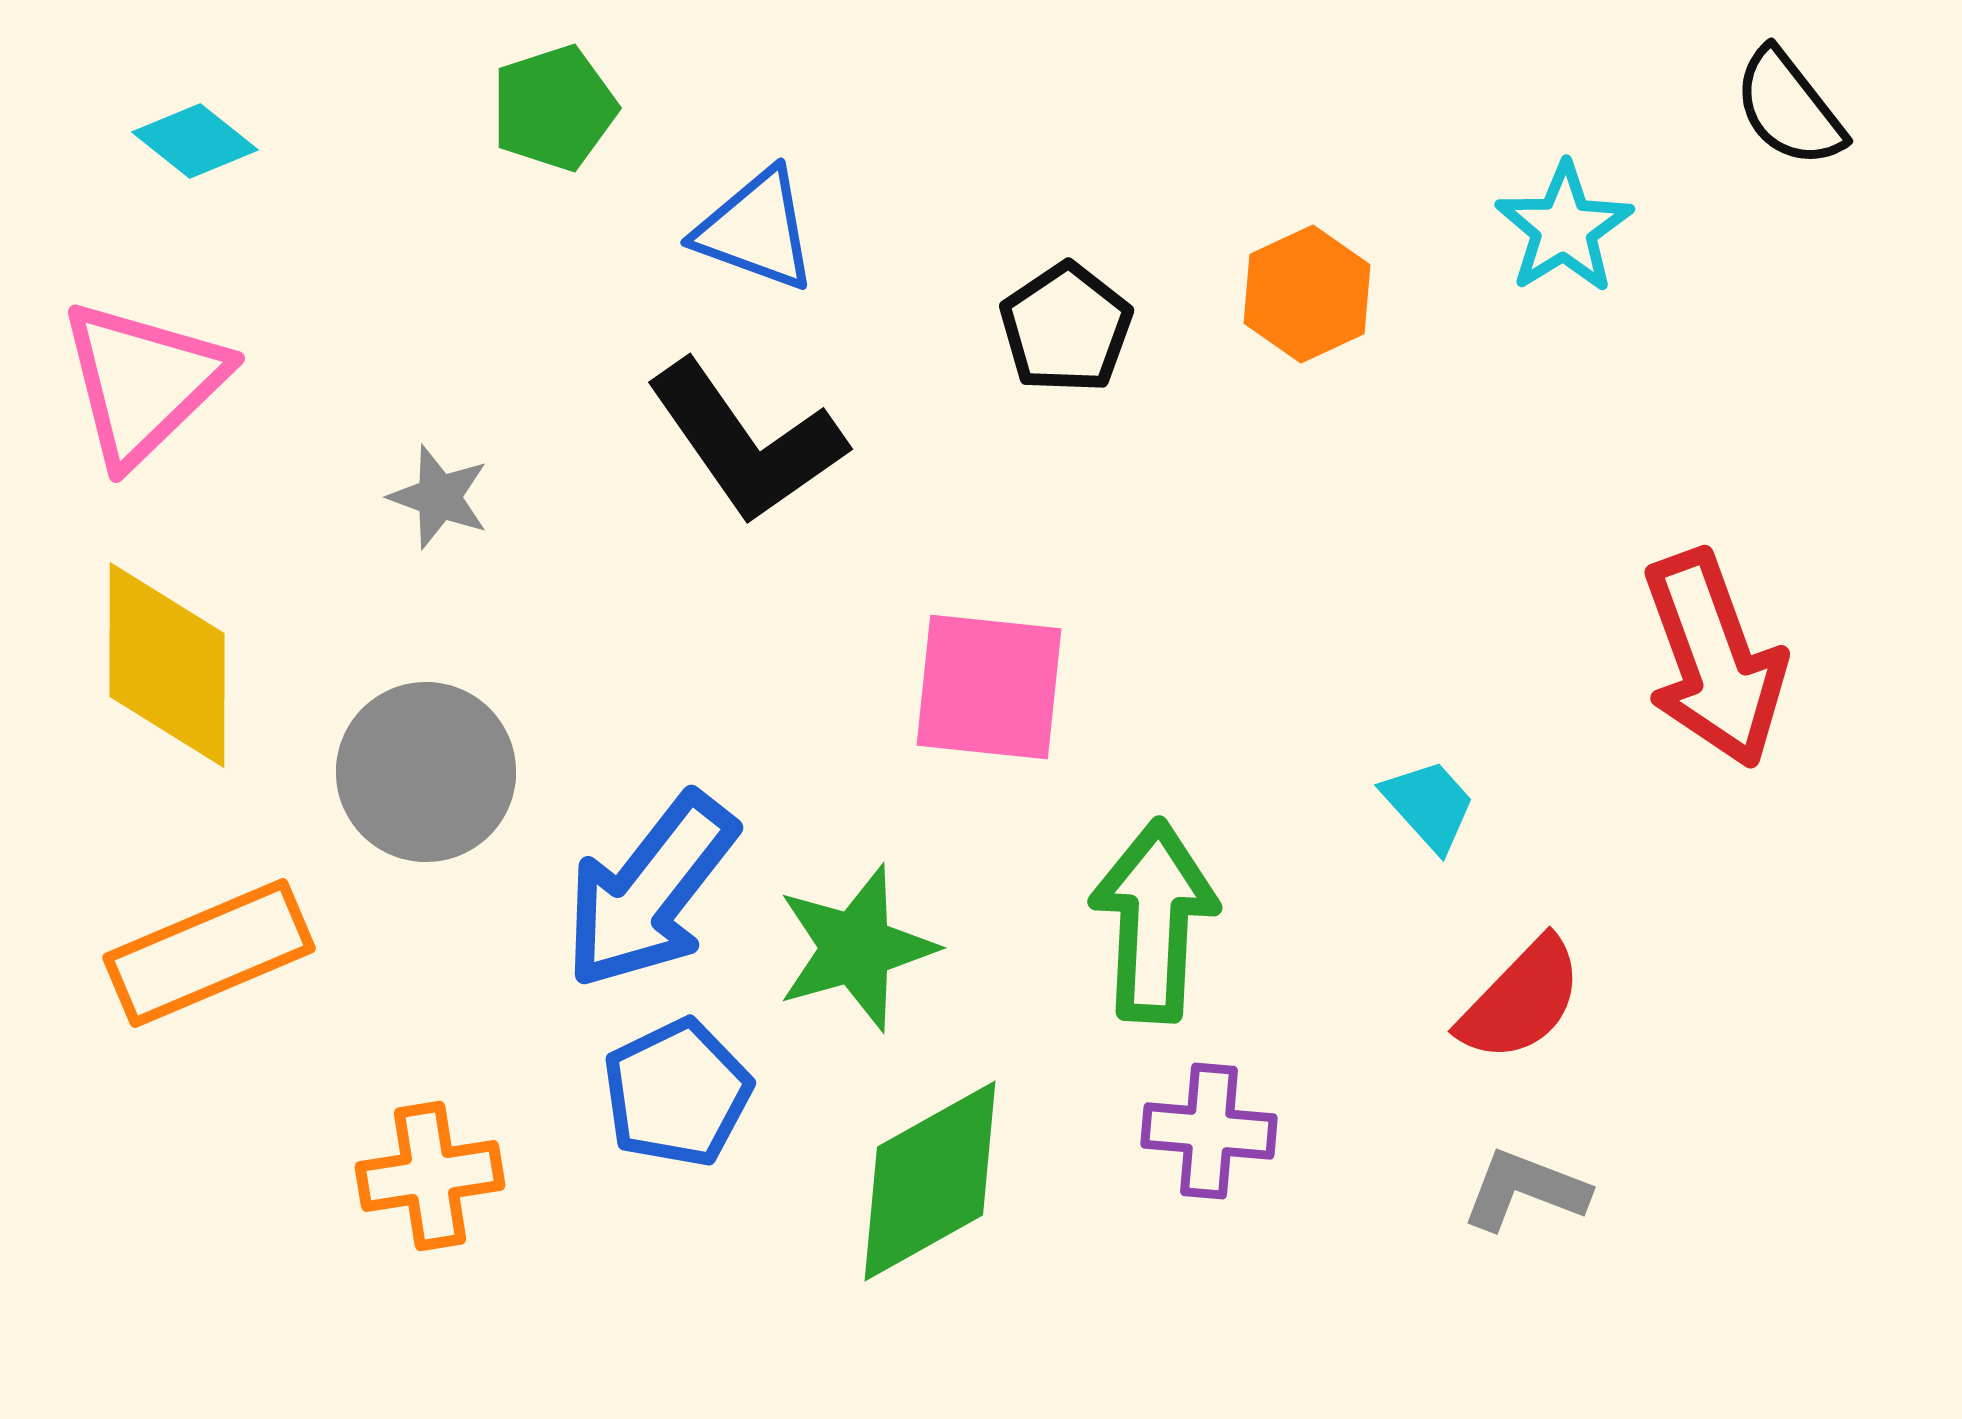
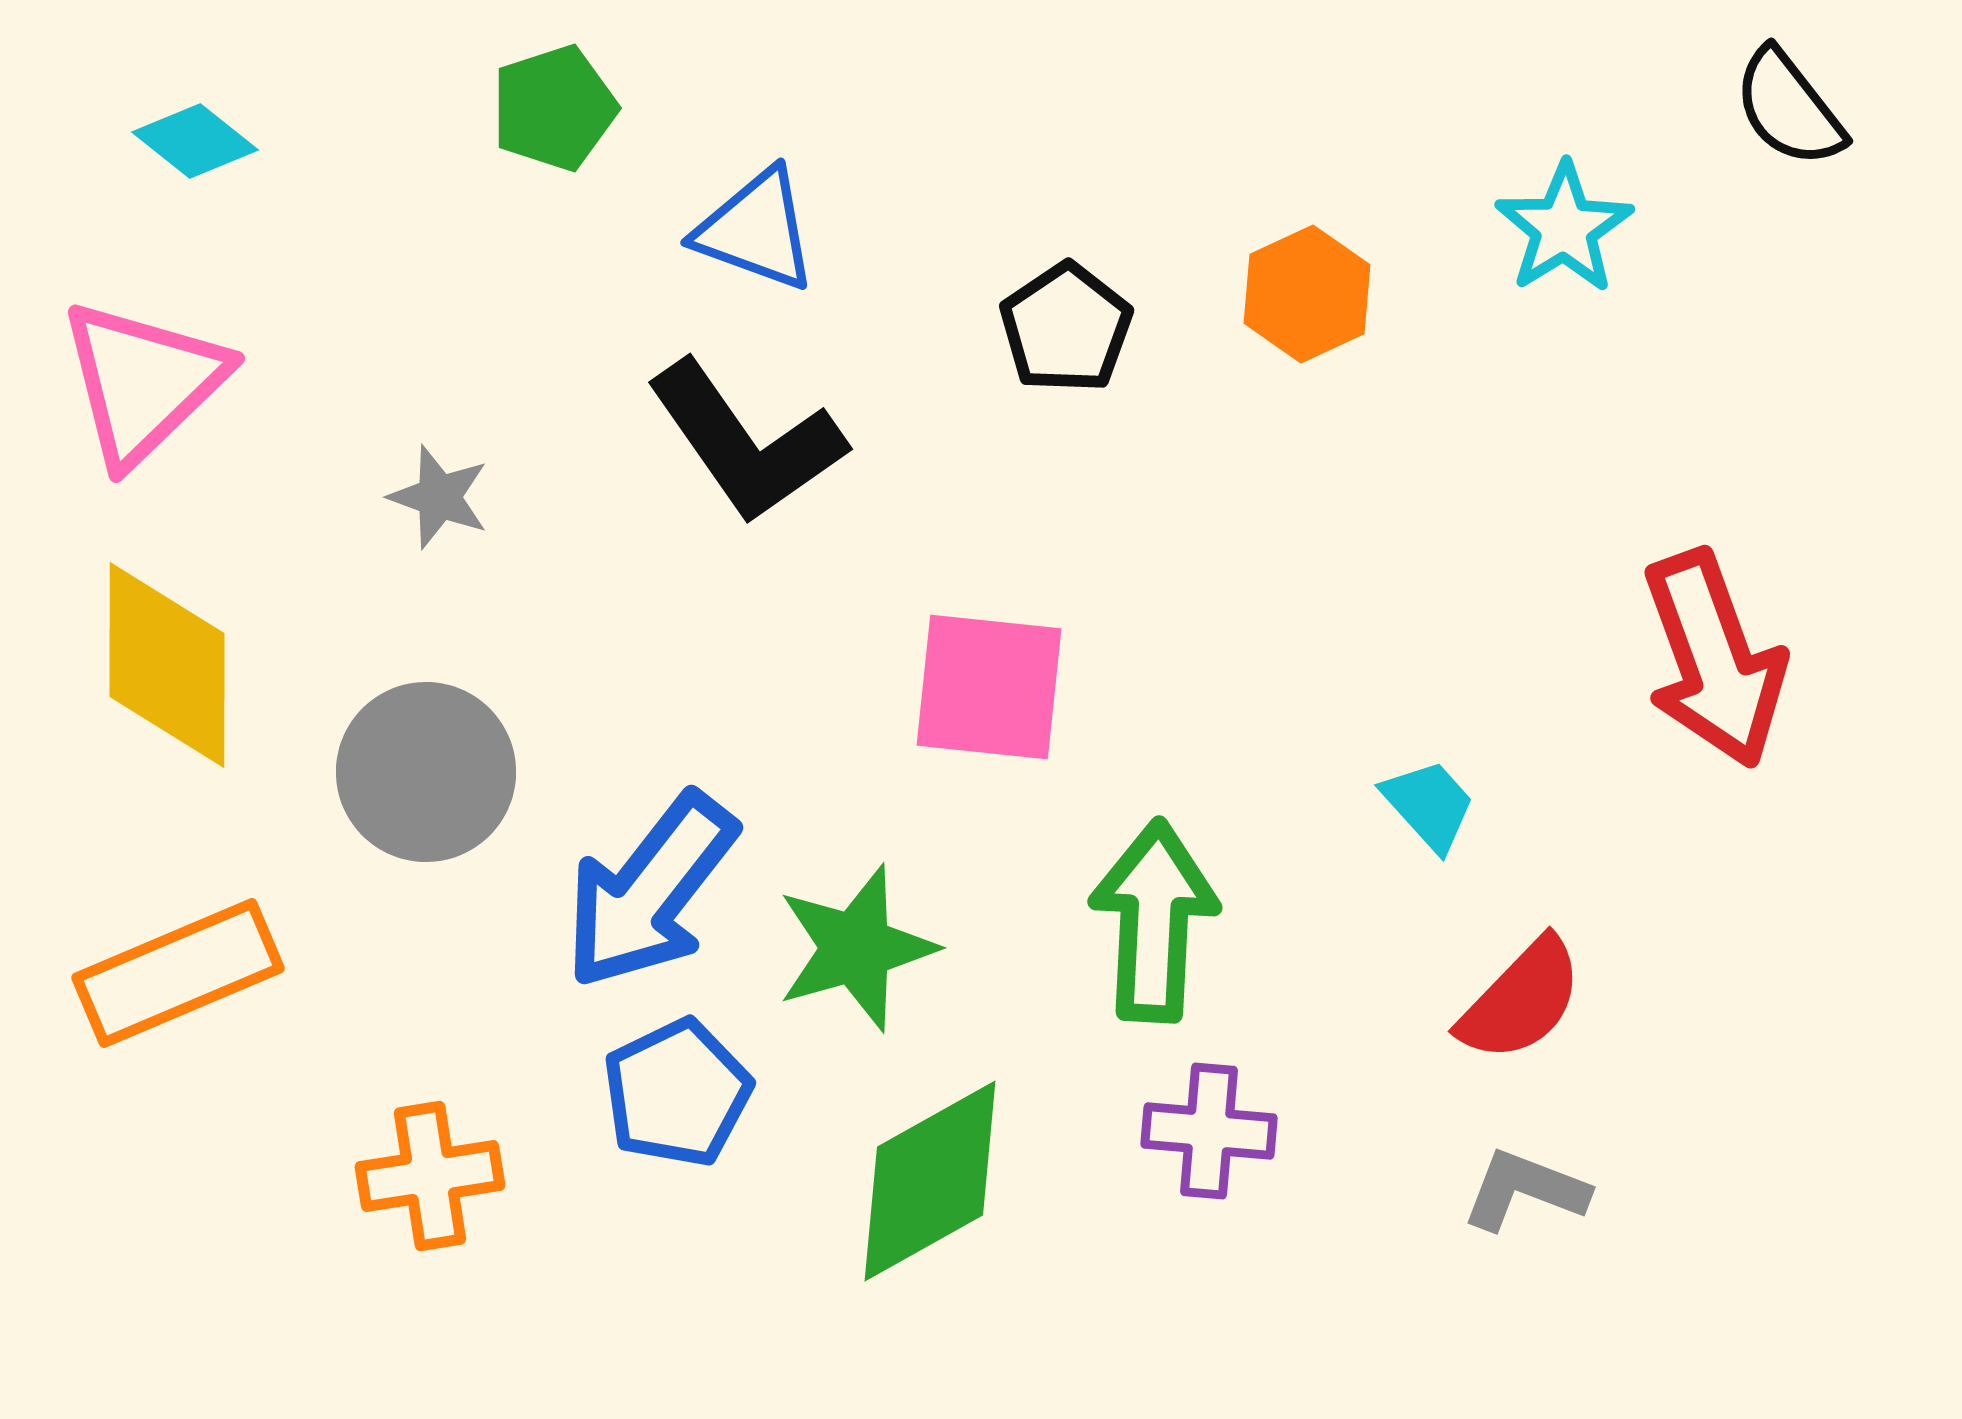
orange rectangle: moved 31 px left, 20 px down
